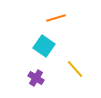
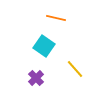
orange line: rotated 30 degrees clockwise
purple cross: rotated 14 degrees clockwise
